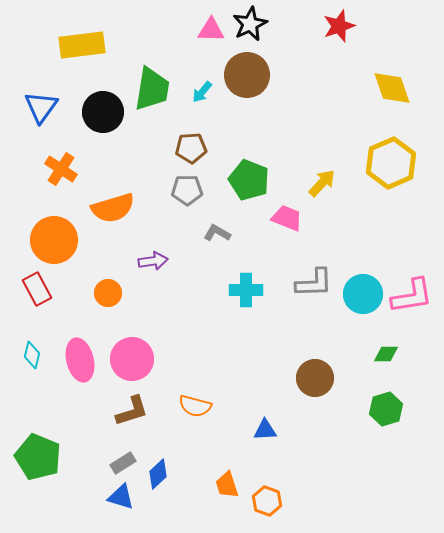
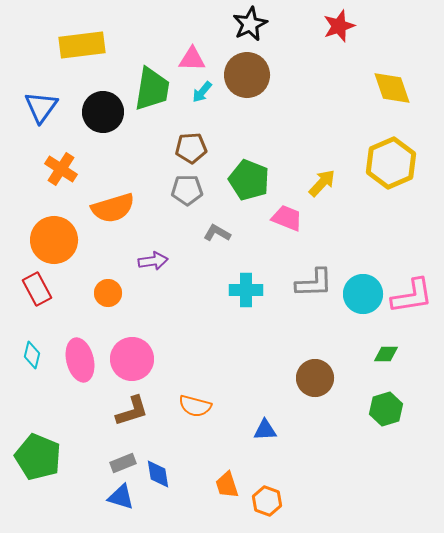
pink triangle at (211, 30): moved 19 px left, 29 px down
gray rectangle at (123, 463): rotated 10 degrees clockwise
blue diamond at (158, 474): rotated 56 degrees counterclockwise
